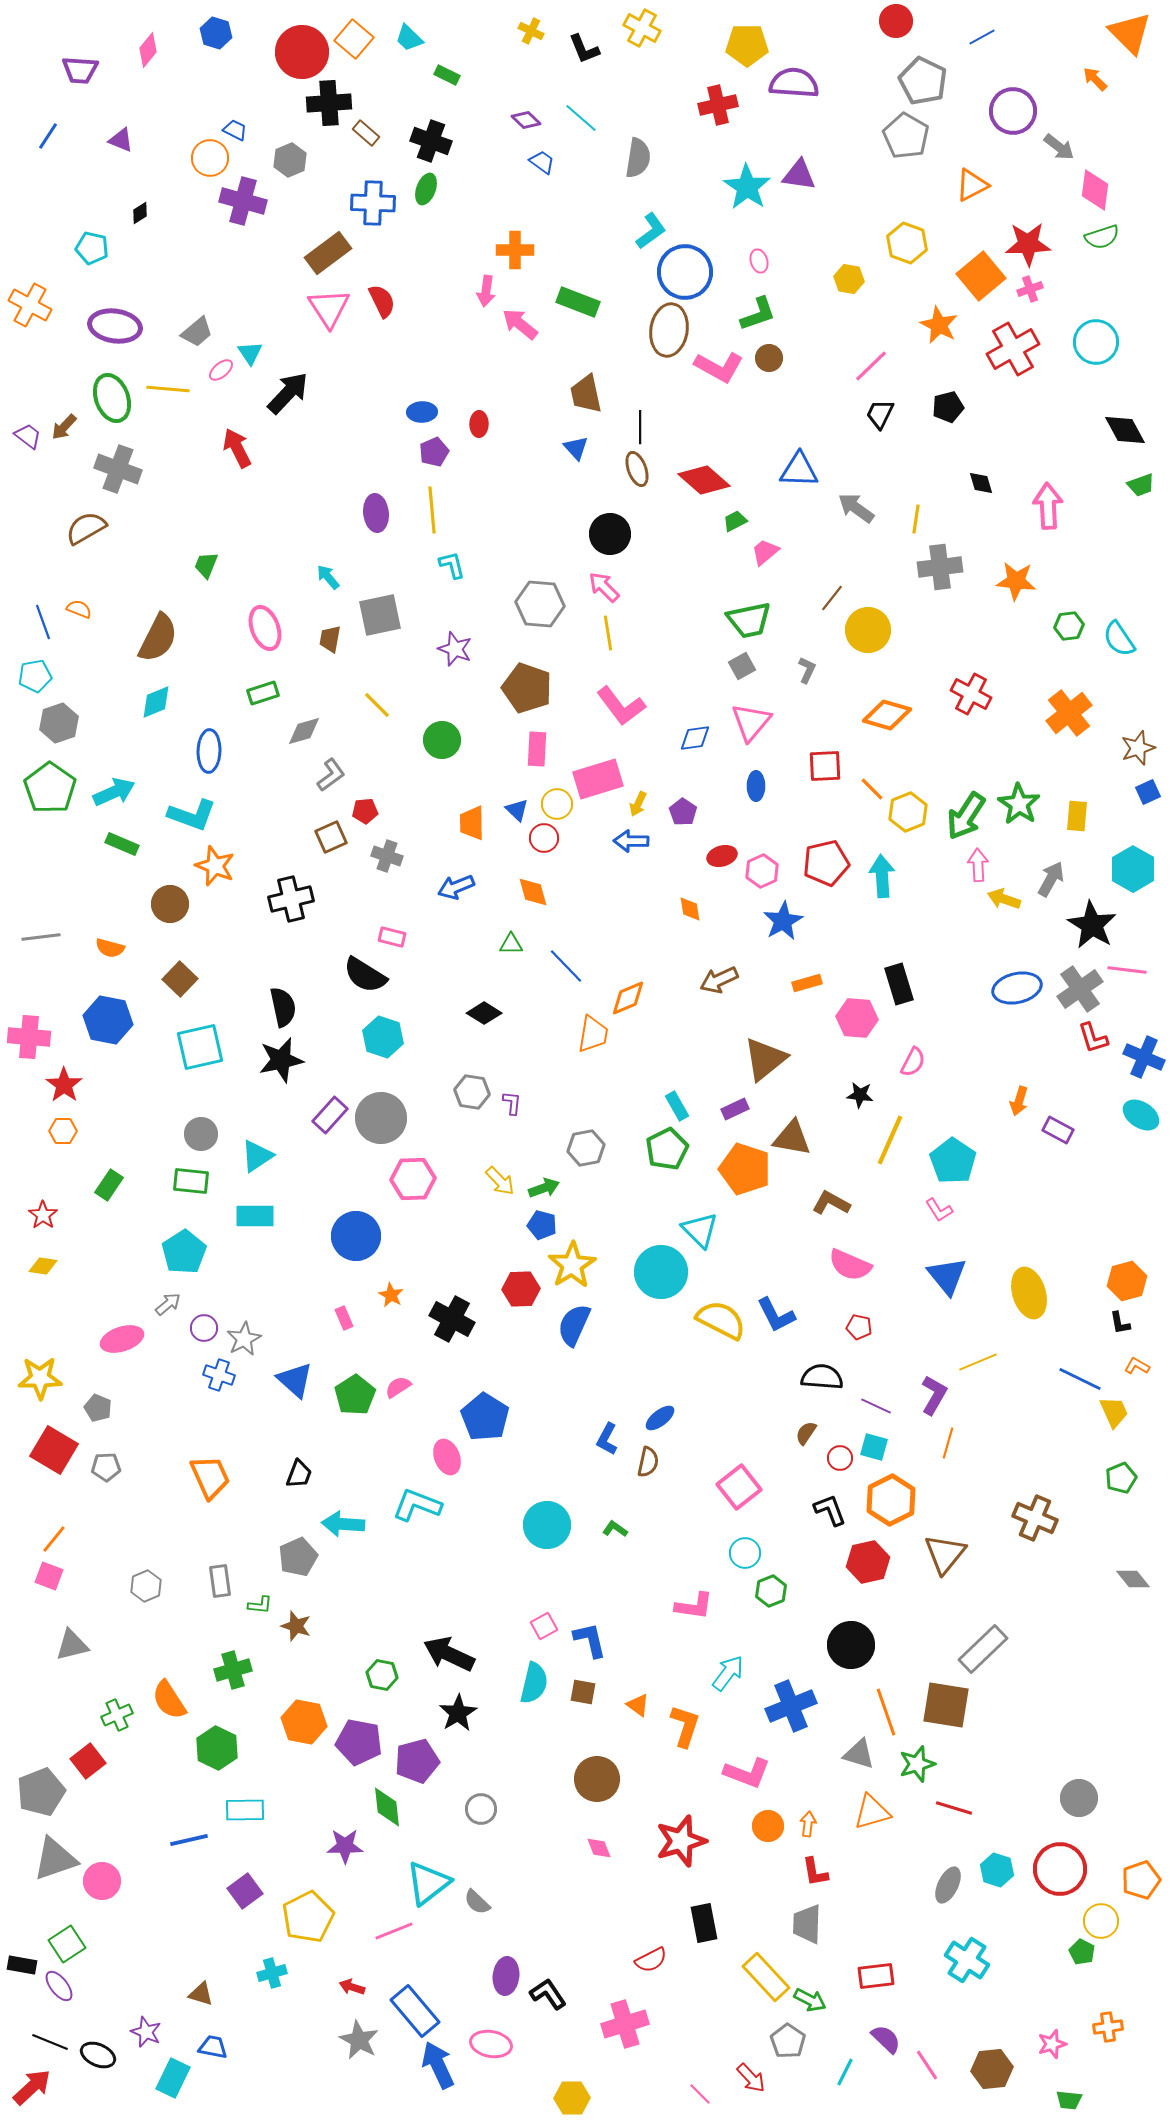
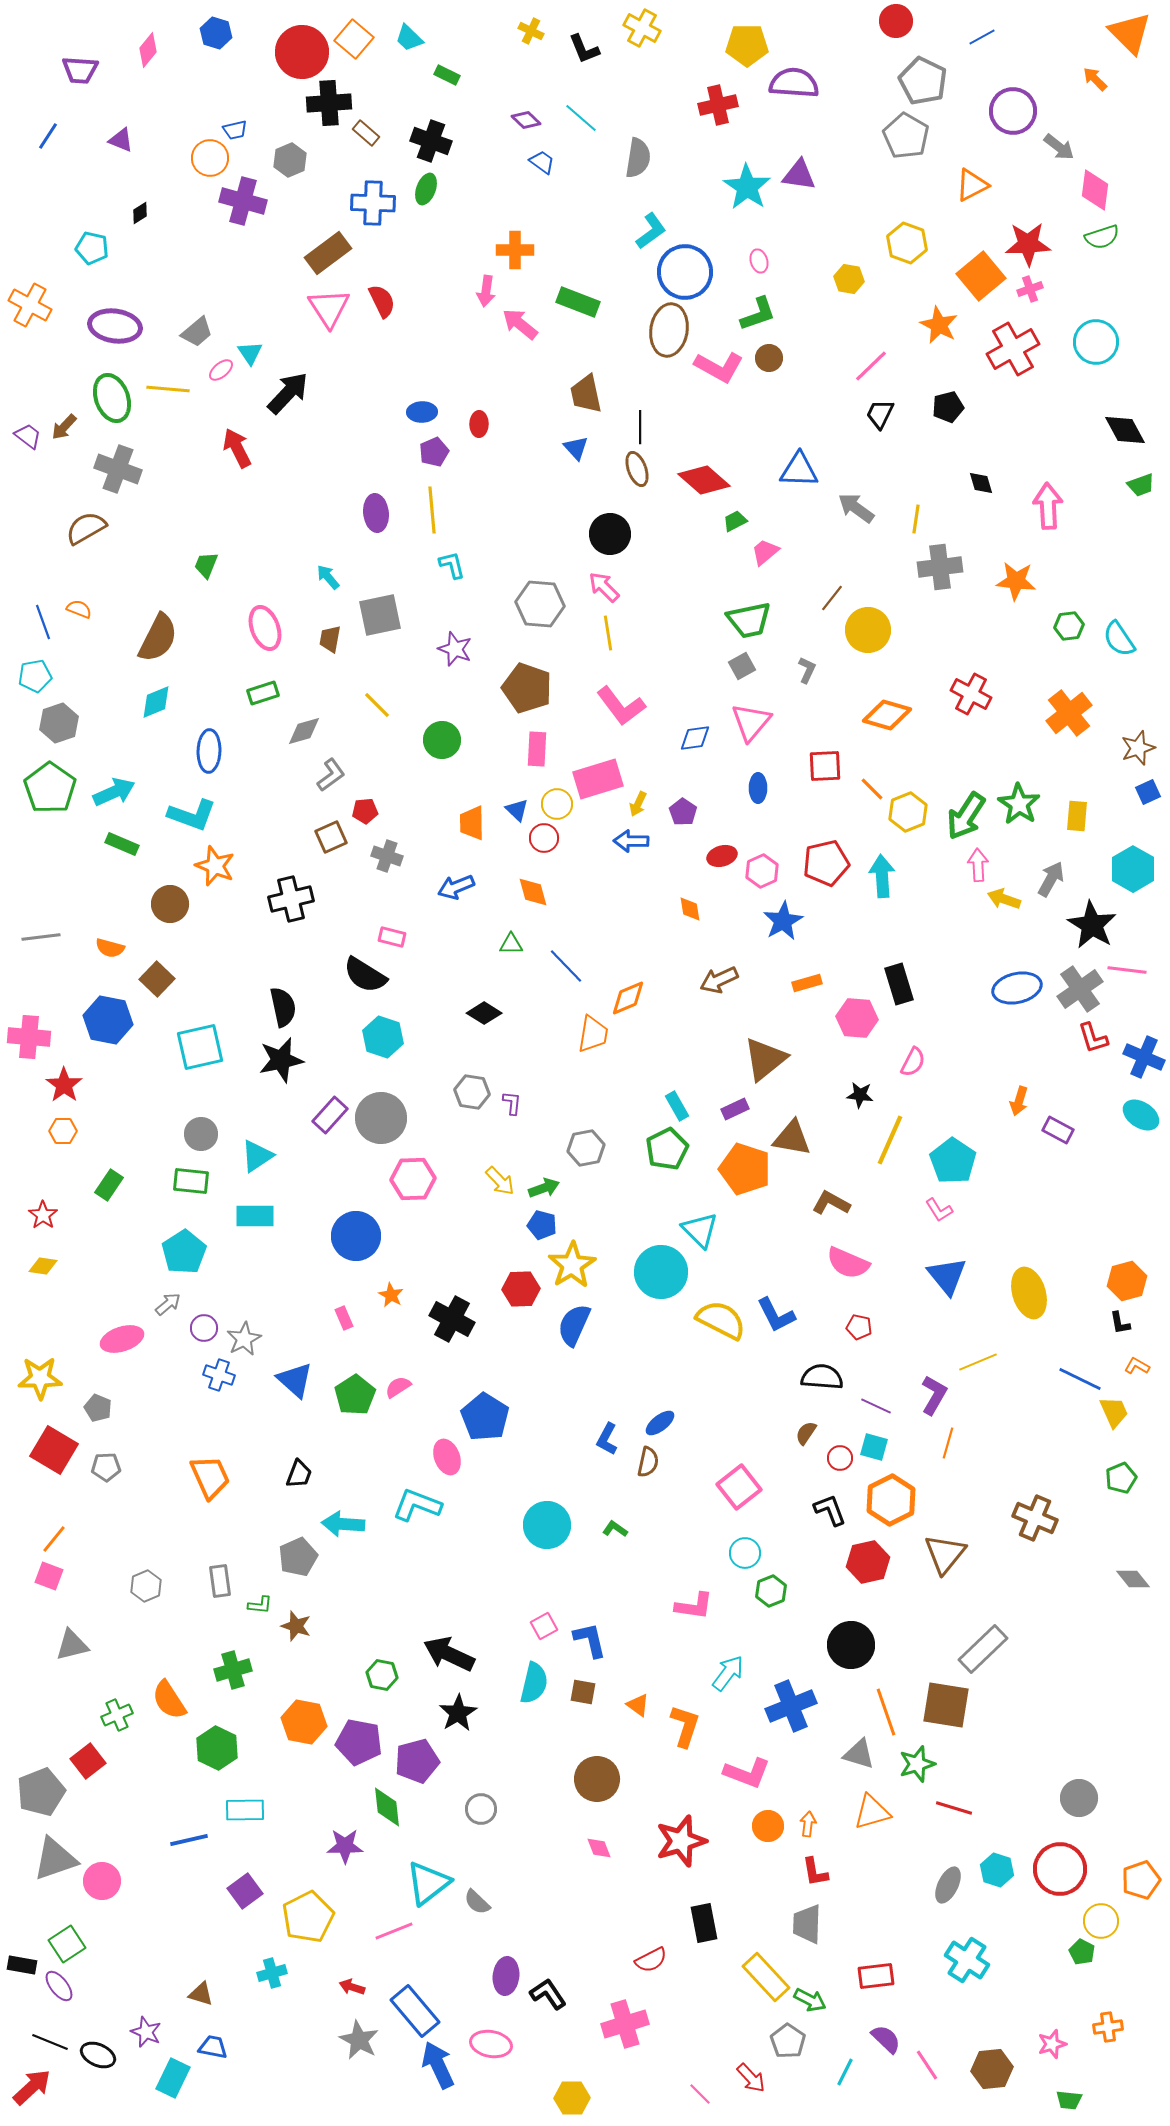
blue trapezoid at (235, 130): rotated 140 degrees clockwise
blue ellipse at (756, 786): moved 2 px right, 2 px down
brown square at (180, 979): moved 23 px left
pink semicircle at (850, 1265): moved 2 px left, 2 px up
blue ellipse at (660, 1418): moved 5 px down
